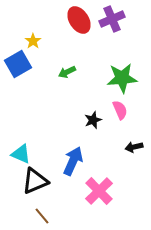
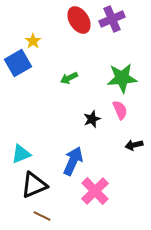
blue square: moved 1 px up
green arrow: moved 2 px right, 6 px down
black star: moved 1 px left, 1 px up
black arrow: moved 2 px up
cyan triangle: rotated 45 degrees counterclockwise
black triangle: moved 1 px left, 4 px down
pink cross: moved 4 px left
brown line: rotated 24 degrees counterclockwise
